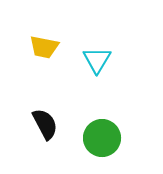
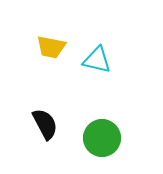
yellow trapezoid: moved 7 px right
cyan triangle: rotated 48 degrees counterclockwise
